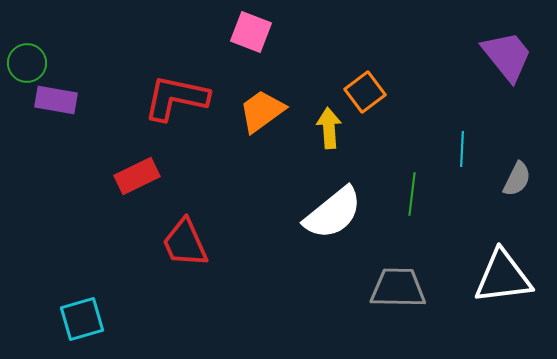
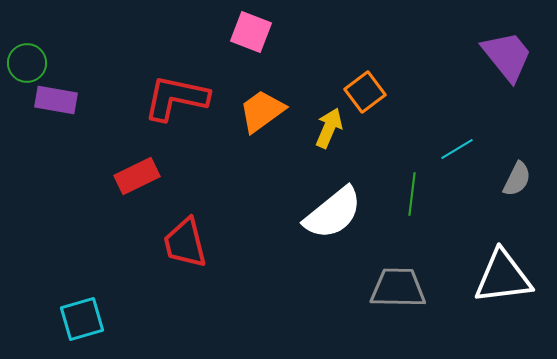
yellow arrow: rotated 27 degrees clockwise
cyan line: moved 5 px left; rotated 56 degrees clockwise
red trapezoid: rotated 10 degrees clockwise
